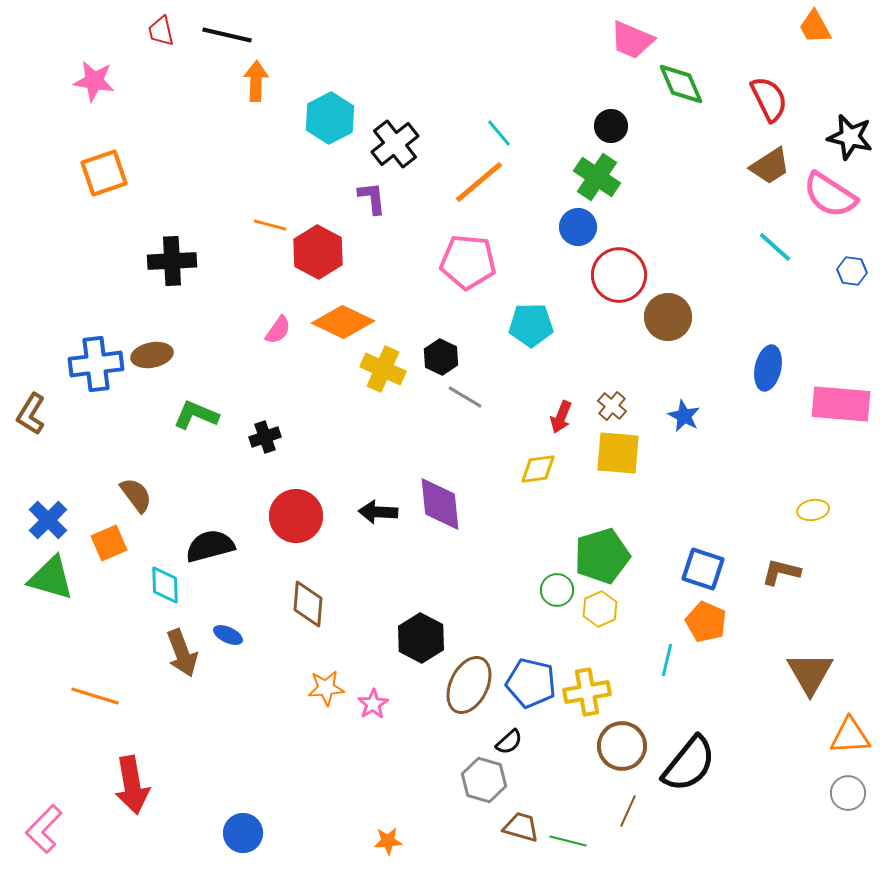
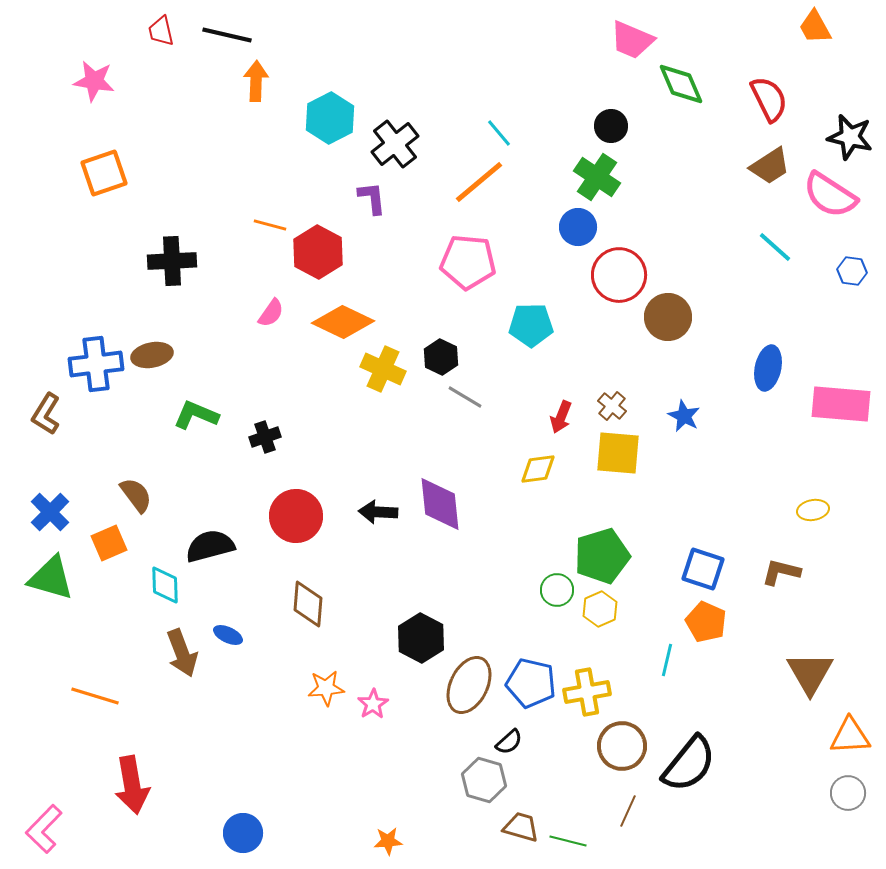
pink semicircle at (278, 330): moved 7 px left, 17 px up
brown L-shape at (31, 414): moved 15 px right
blue cross at (48, 520): moved 2 px right, 8 px up
